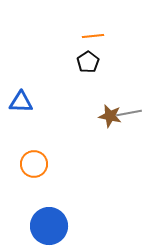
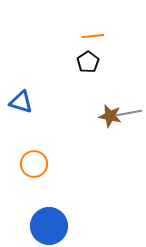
blue triangle: rotated 15 degrees clockwise
